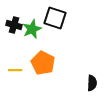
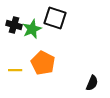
black semicircle: rotated 21 degrees clockwise
